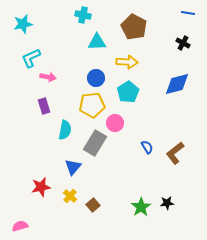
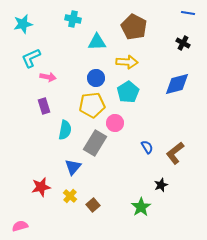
cyan cross: moved 10 px left, 4 px down
black star: moved 6 px left, 18 px up; rotated 16 degrees counterclockwise
